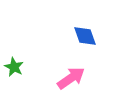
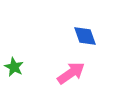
pink arrow: moved 5 px up
